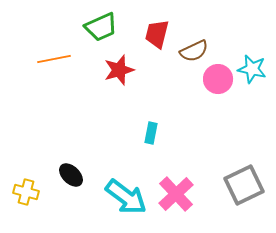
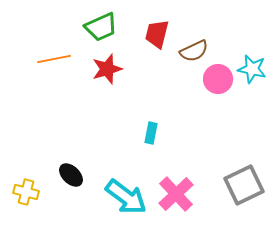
red star: moved 12 px left, 1 px up
